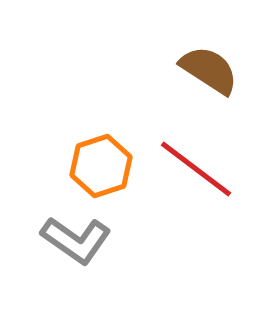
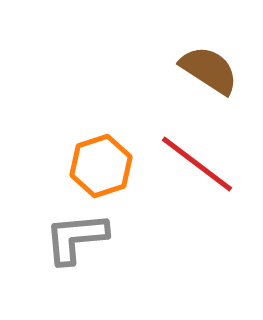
red line: moved 1 px right, 5 px up
gray L-shape: moved 2 px up; rotated 140 degrees clockwise
